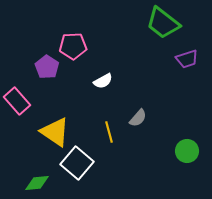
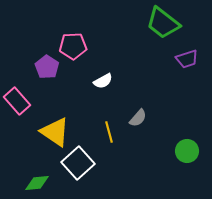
white square: moved 1 px right; rotated 8 degrees clockwise
